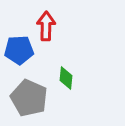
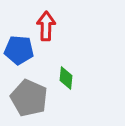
blue pentagon: rotated 8 degrees clockwise
